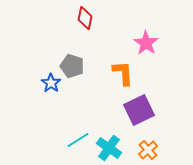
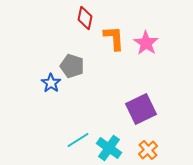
orange L-shape: moved 9 px left, 35 px up
purple square: moved 2 px right, 1 px up
